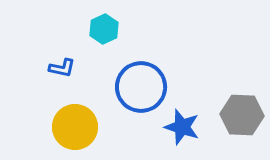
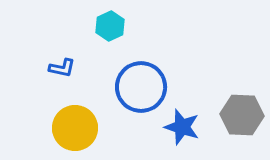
cyan hexagon: moved 6 px right, 3 px up
yellow circle: moved 1 px down
